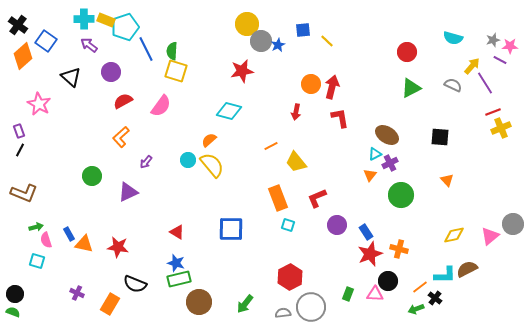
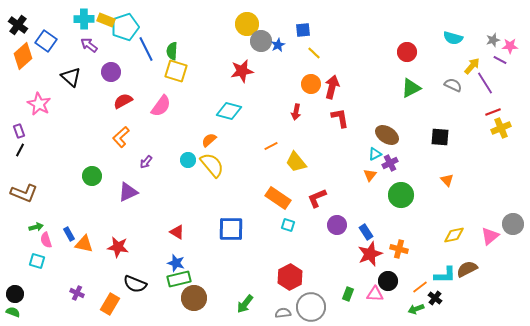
yellow line at (327, 41): moved 13 px left, 12 px down
orange rectangle at (278, 198): rotated 35 degrees counterclockwise
brown circle at (199, 302): moved 5 px left, 4 px up
